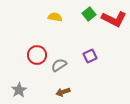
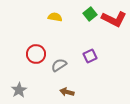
green square: moved 1 px right
red circle: moved 1 px left, 1 px up
brown arrow: moved 4 px right; rotated 32 degrees clockwise
